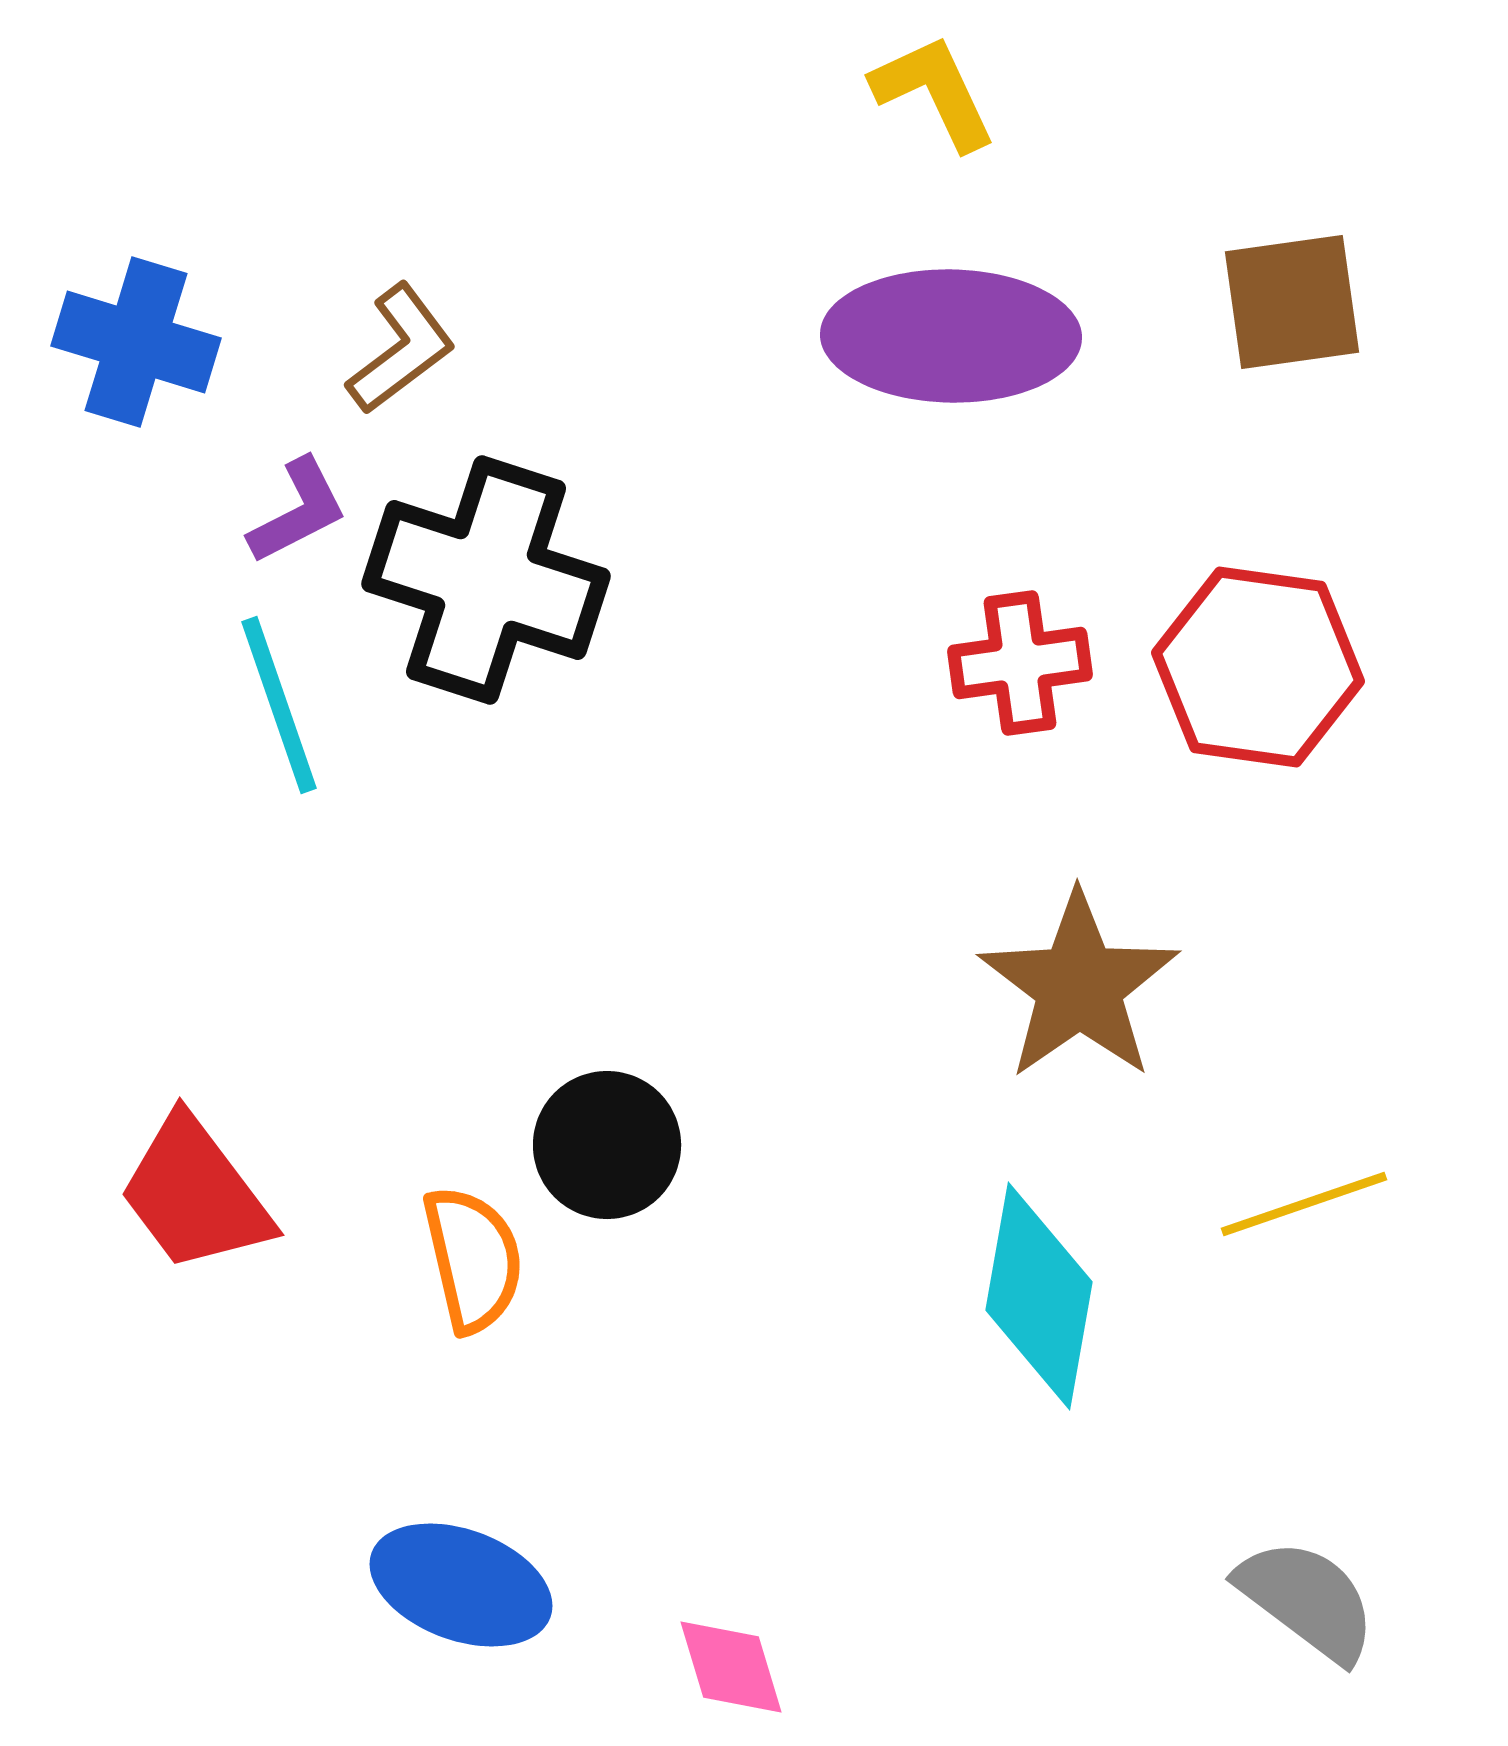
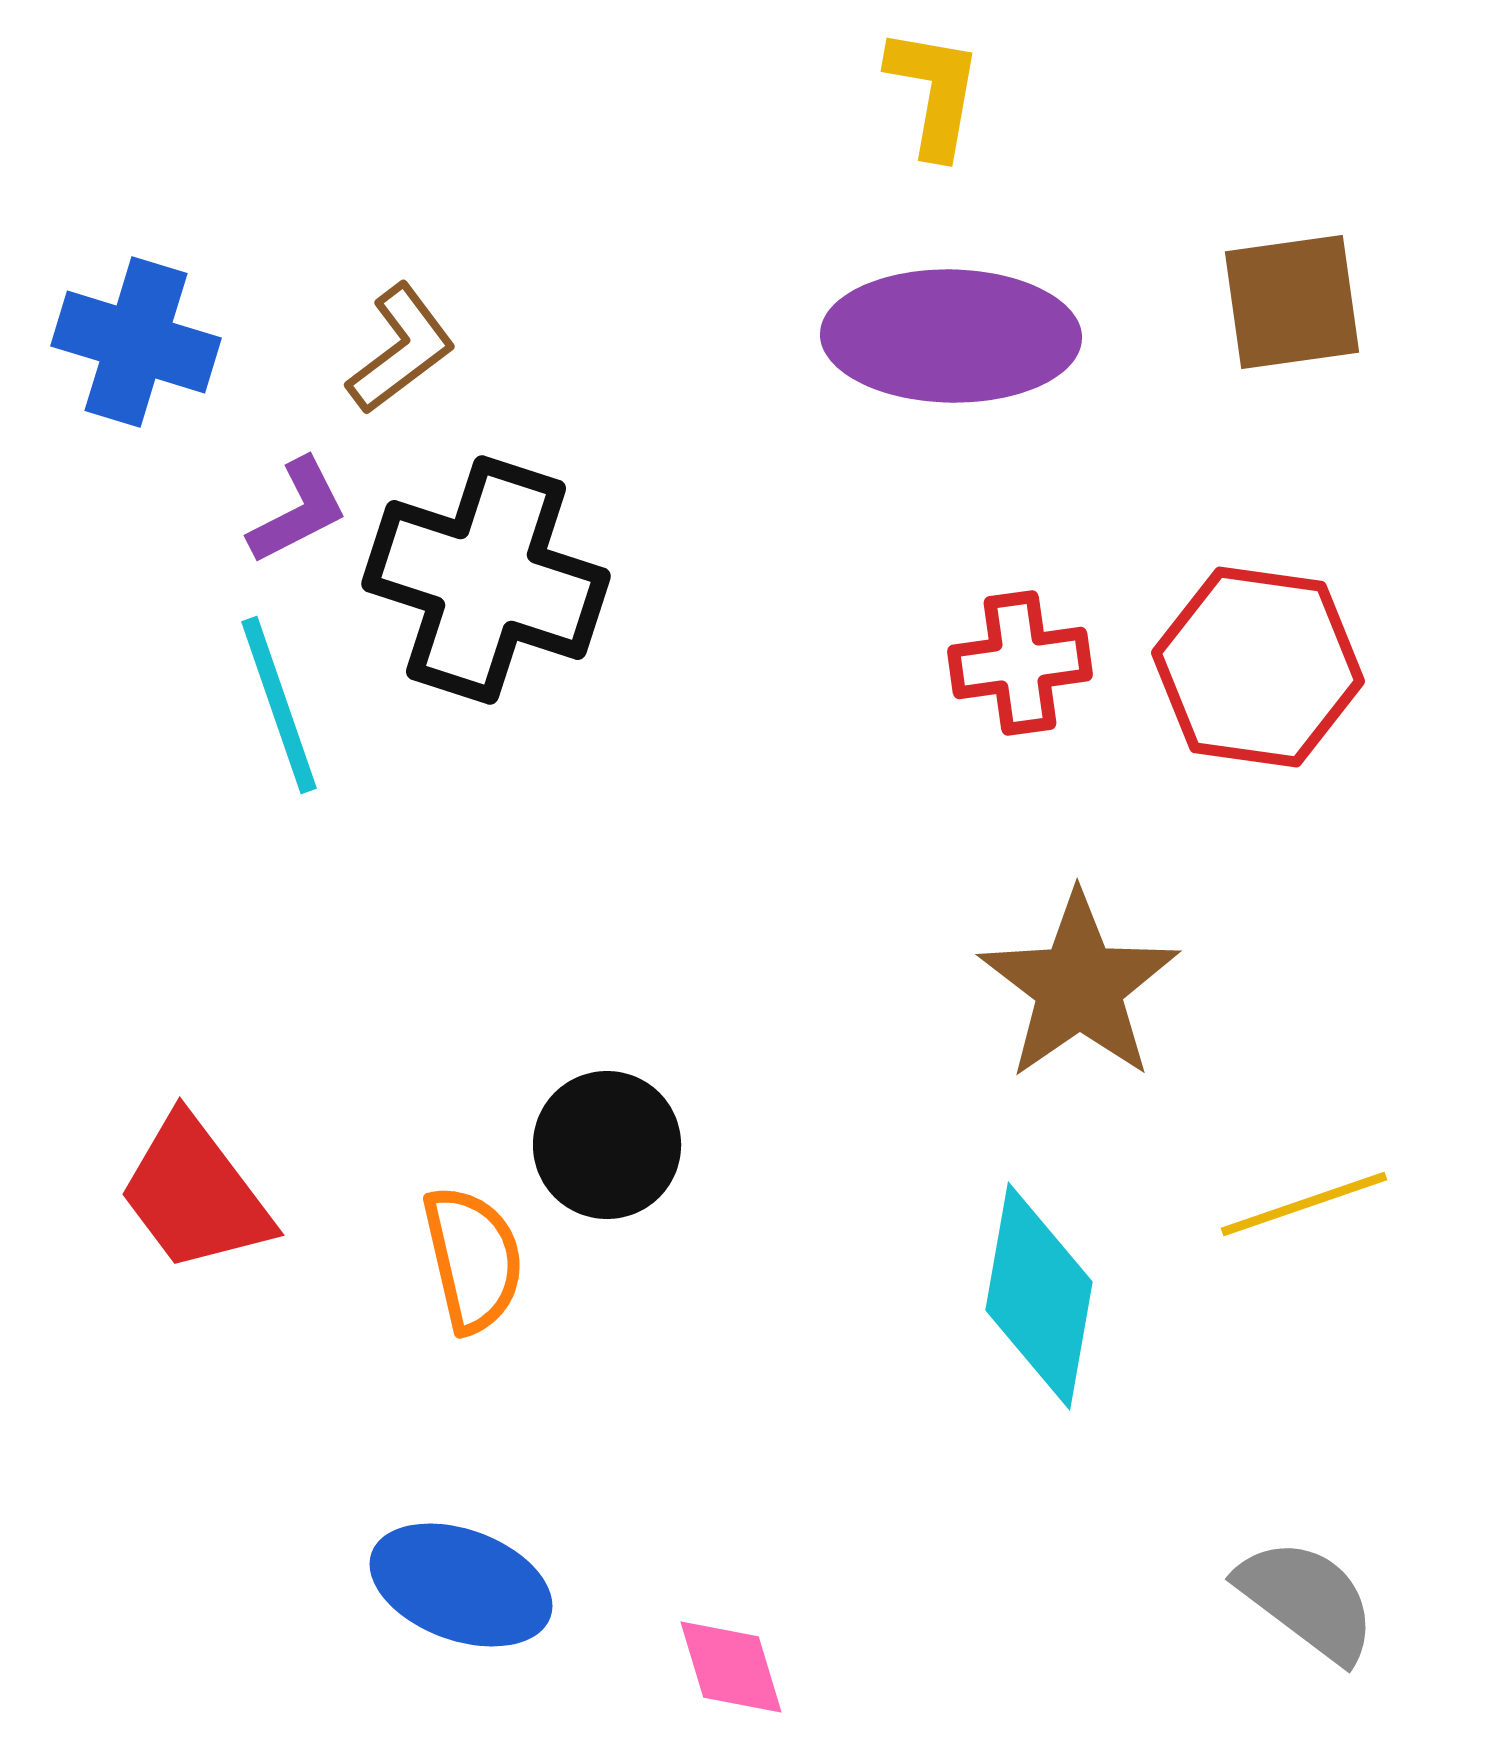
yellow L-shape: rotated 35 degrees clockwise
